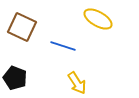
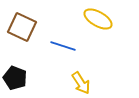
yellow arrow: moved 4 px right
